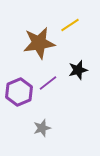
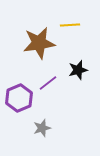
yellow line: rotated 30 degrees clockwise
purple hexagon: moved 6 px down
